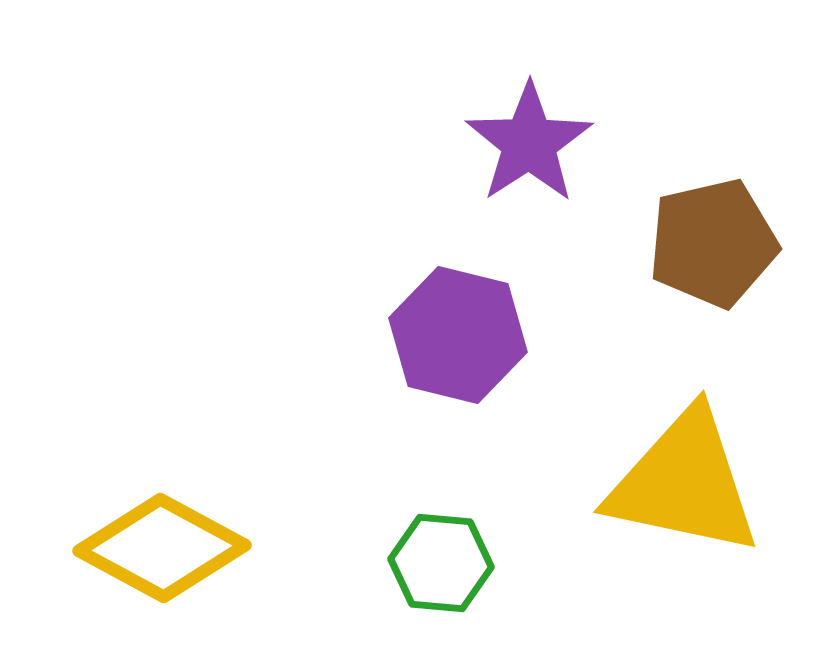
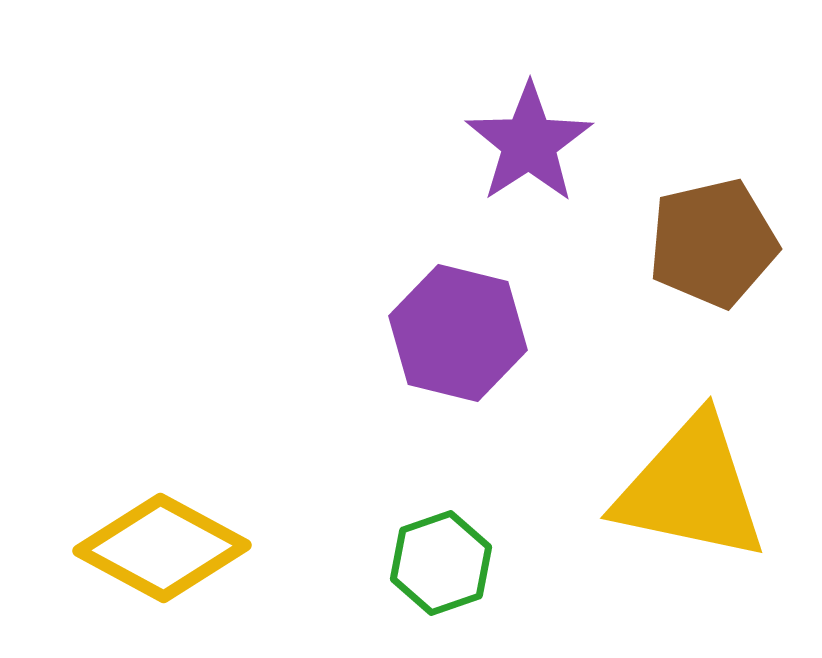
purple hexagon: moved 2 px up
yellow triangle: moved 7 px right, 6 px down
green hexagon: rotated 24 degrees counterclockwise
